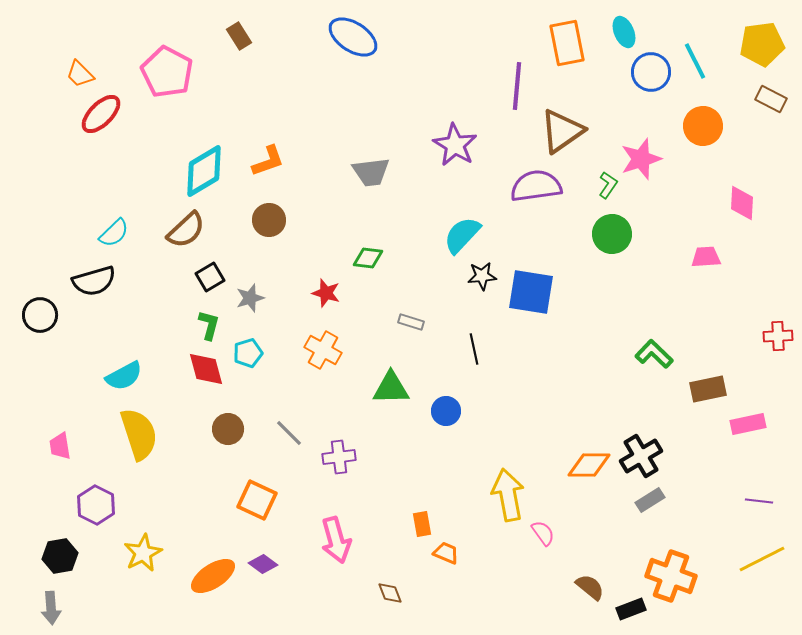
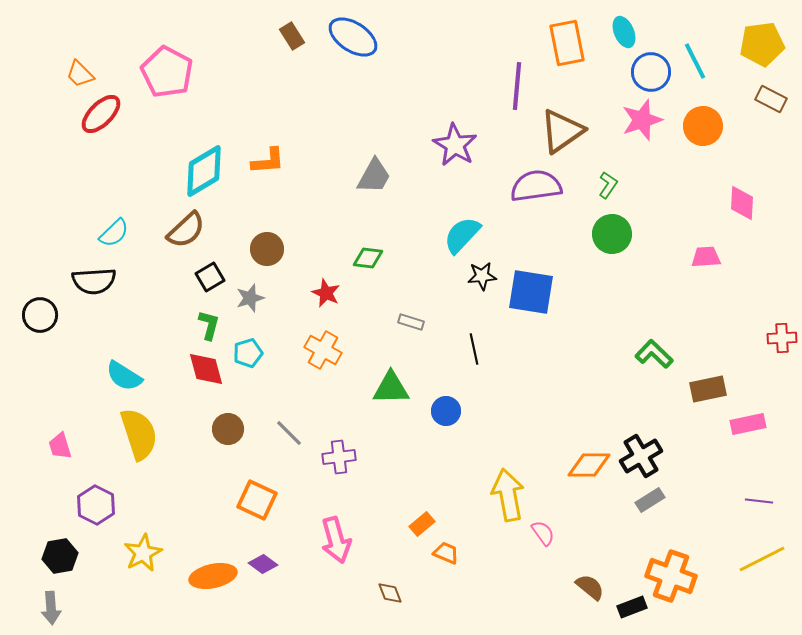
brown rectangle at (239, 36): moved 53 px right
pink star at (641, 159): moved 1 px right, 39 px up
orange L-shape at (268, 161): rotated 15 degrees clockwise
gray trapezoid at (371, 172): moved 3 px right, 4 px down; rotated 54 degrees counterclockwise
brown circle at (269, 220): moved 2 px left, 29 px down
black semicircle at (94, 281): rotated 12 degrees clockwise
red star at (326, 293): rotated 8 degrees clockwise
red cross at (778, 336): moved 4 px right, 2 px down
cyan semicircle at (124, 376): rotated 60 degrees clockwise
pink trapezoid at (60, 446): rotated 8 degrees counterclockwise
orange rectangle at (422, 524): rotated 60 degrees clockwise
orange ellipse at (213, 576): rotated 21 degrees clockwise
black rectangle at (631, 609): moved 1 px right, 2 px up
